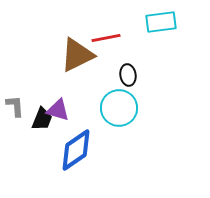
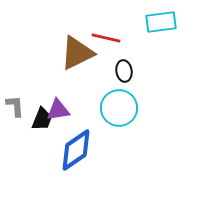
red line: rotated 24 degrees clockwise
brown triangle: moved 2 px up
black ellipse: moved 4 px left, 4 px up
purple triangle: rotated 25 degrees counterclockwise
